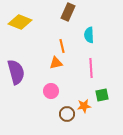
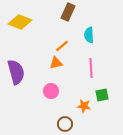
orange line: rotated 64 degrees clockwise
orange star: rotated 16 degrees clockwise
brown circle: moved 2 px left, 10 px down
